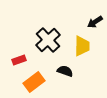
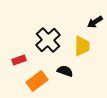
orange rectangle: moved 3 px right, 1 px up
